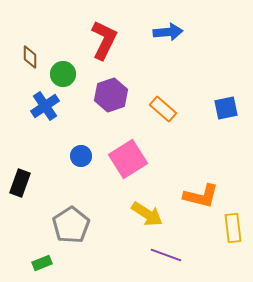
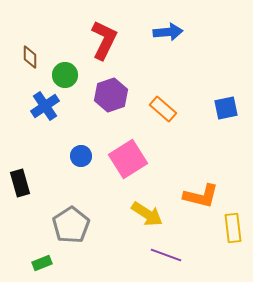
green circle: moved 2 px right, 1 px down
black rectangle: rotated 36 degrees counterclockwise
